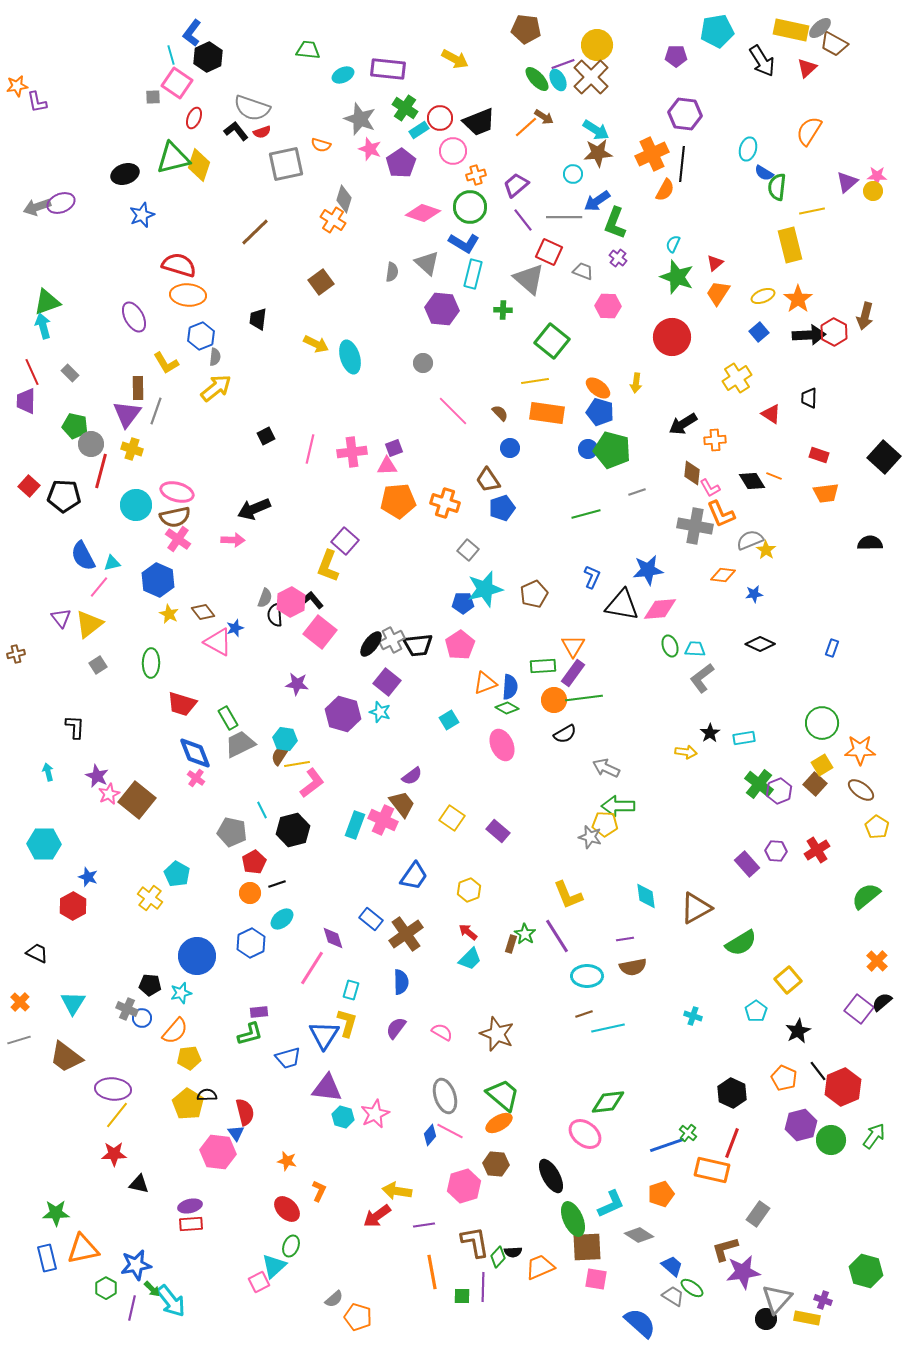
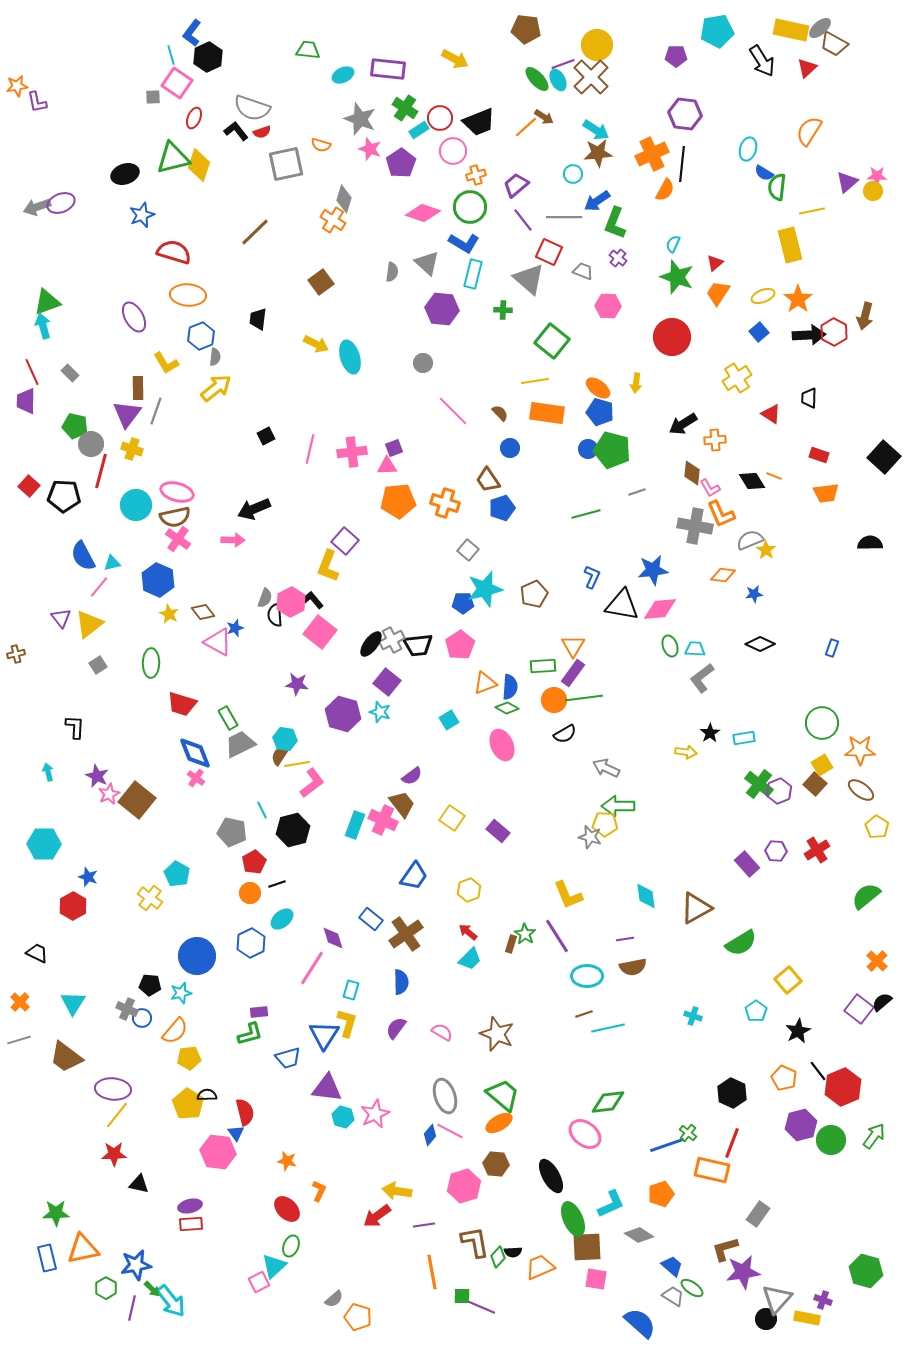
red semicircle at (179, 265): moved 5 px left, 13 px up
blue star at (648, 570): moved 5 px right
purple line at (483, 1287): moved 2 px left, 20 px down; rotated 68 degrees counterclockwise
